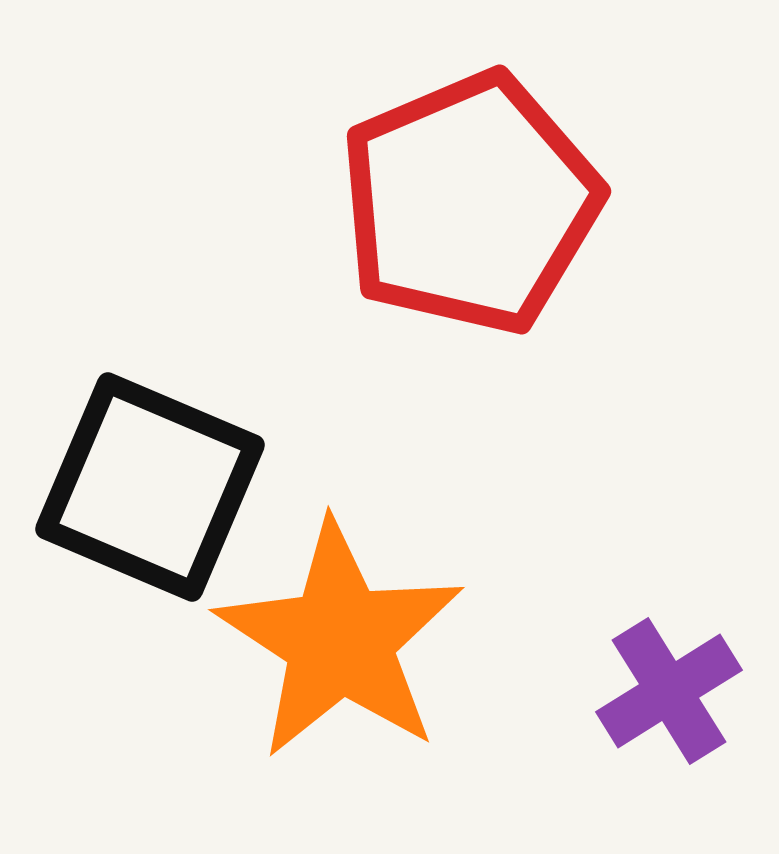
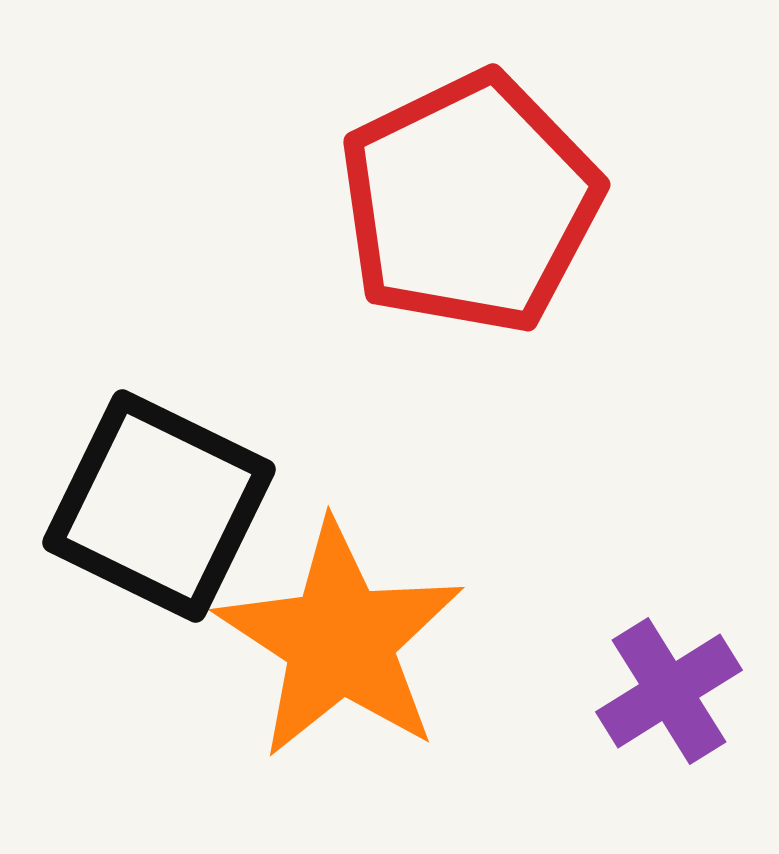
red pentagon: rotated 3 degrees counterclockwise
black square: moved 9 px right, 19 px down; rotated 3 degrees clockwise
